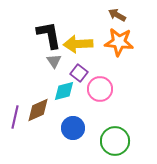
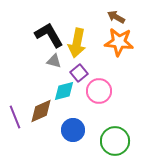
brown arrow: moved 1 px left, 2 px down
black L-shape: rotated 20 degrees counterclockwise
yellow arrow: moved 1 px left, 1 px up; rotated 76 degrees counterclockwise
gray triangle: rotated 42 degrees counterclockwise
purple square: rotated 12 degrees clockwise
pink circle: moved 1 px left, 2 px down
brown diamond: moved 3 px right, 1 px down
purple line: rotated 35 degrees counterclockwise
blue circle: moved 2 px down
